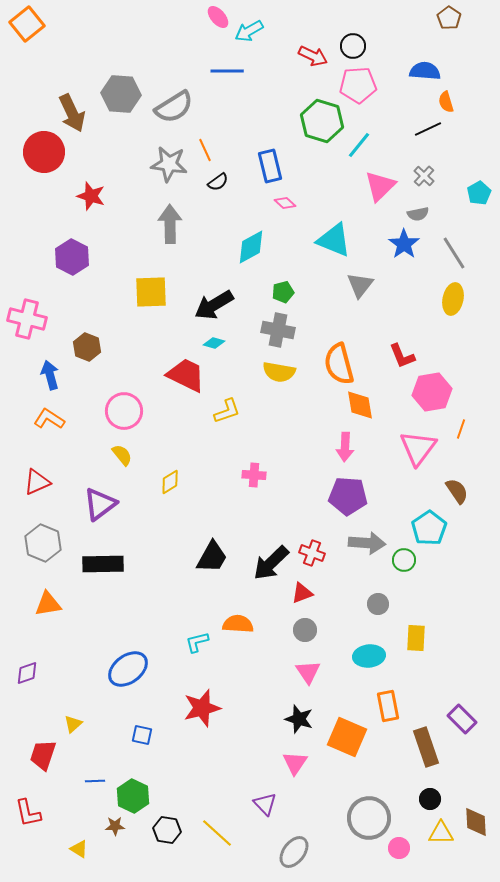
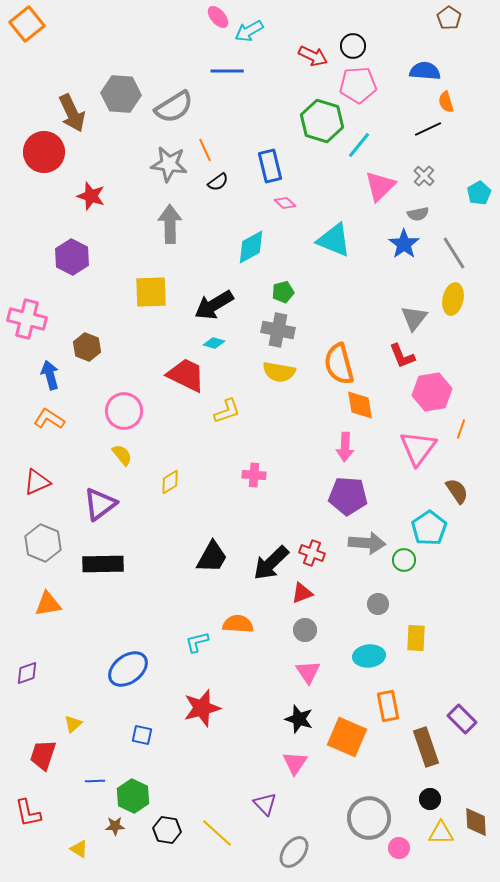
gray triangle at (360, 285): moved 54 px right, 33 px down
